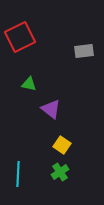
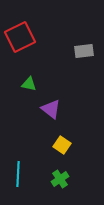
green cross: moved 7 px down
